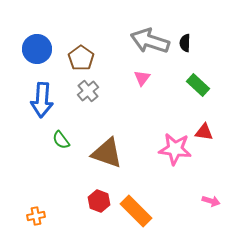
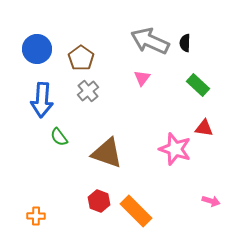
gray arrow: rotated 6 degrees clockwise
red triangle: moved 4 px up
green semicircle: moved 2 px left, 3 px up
pink star: rotated 12 degrees clockwise
orange cross: rotated 12 degrees clockwise
